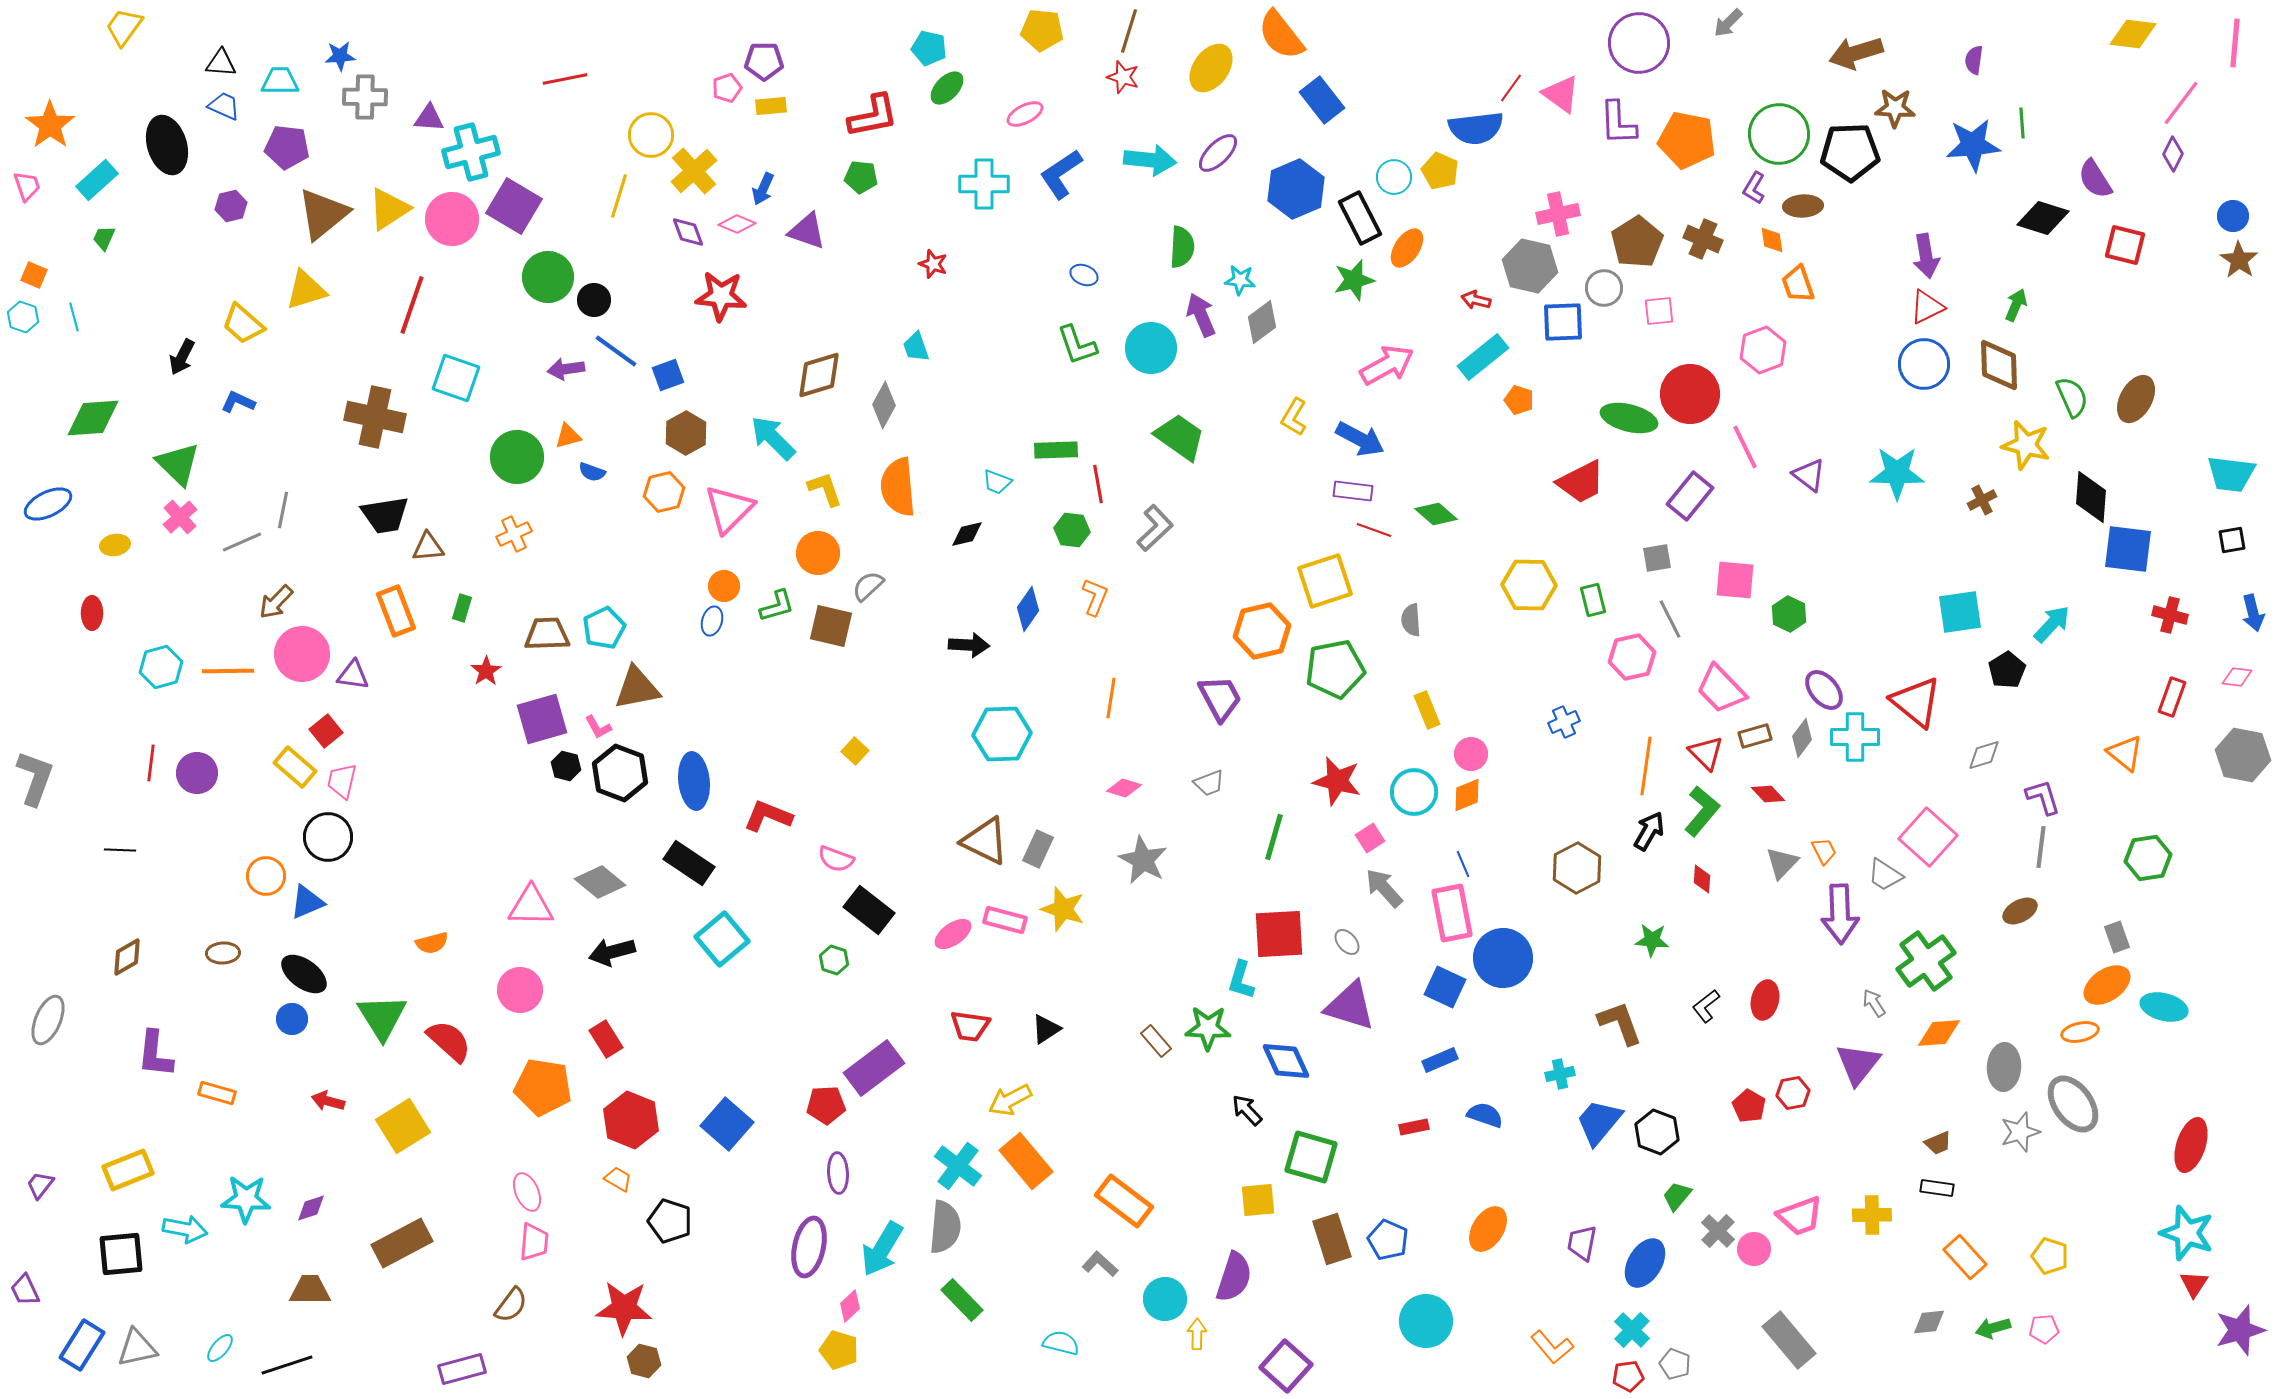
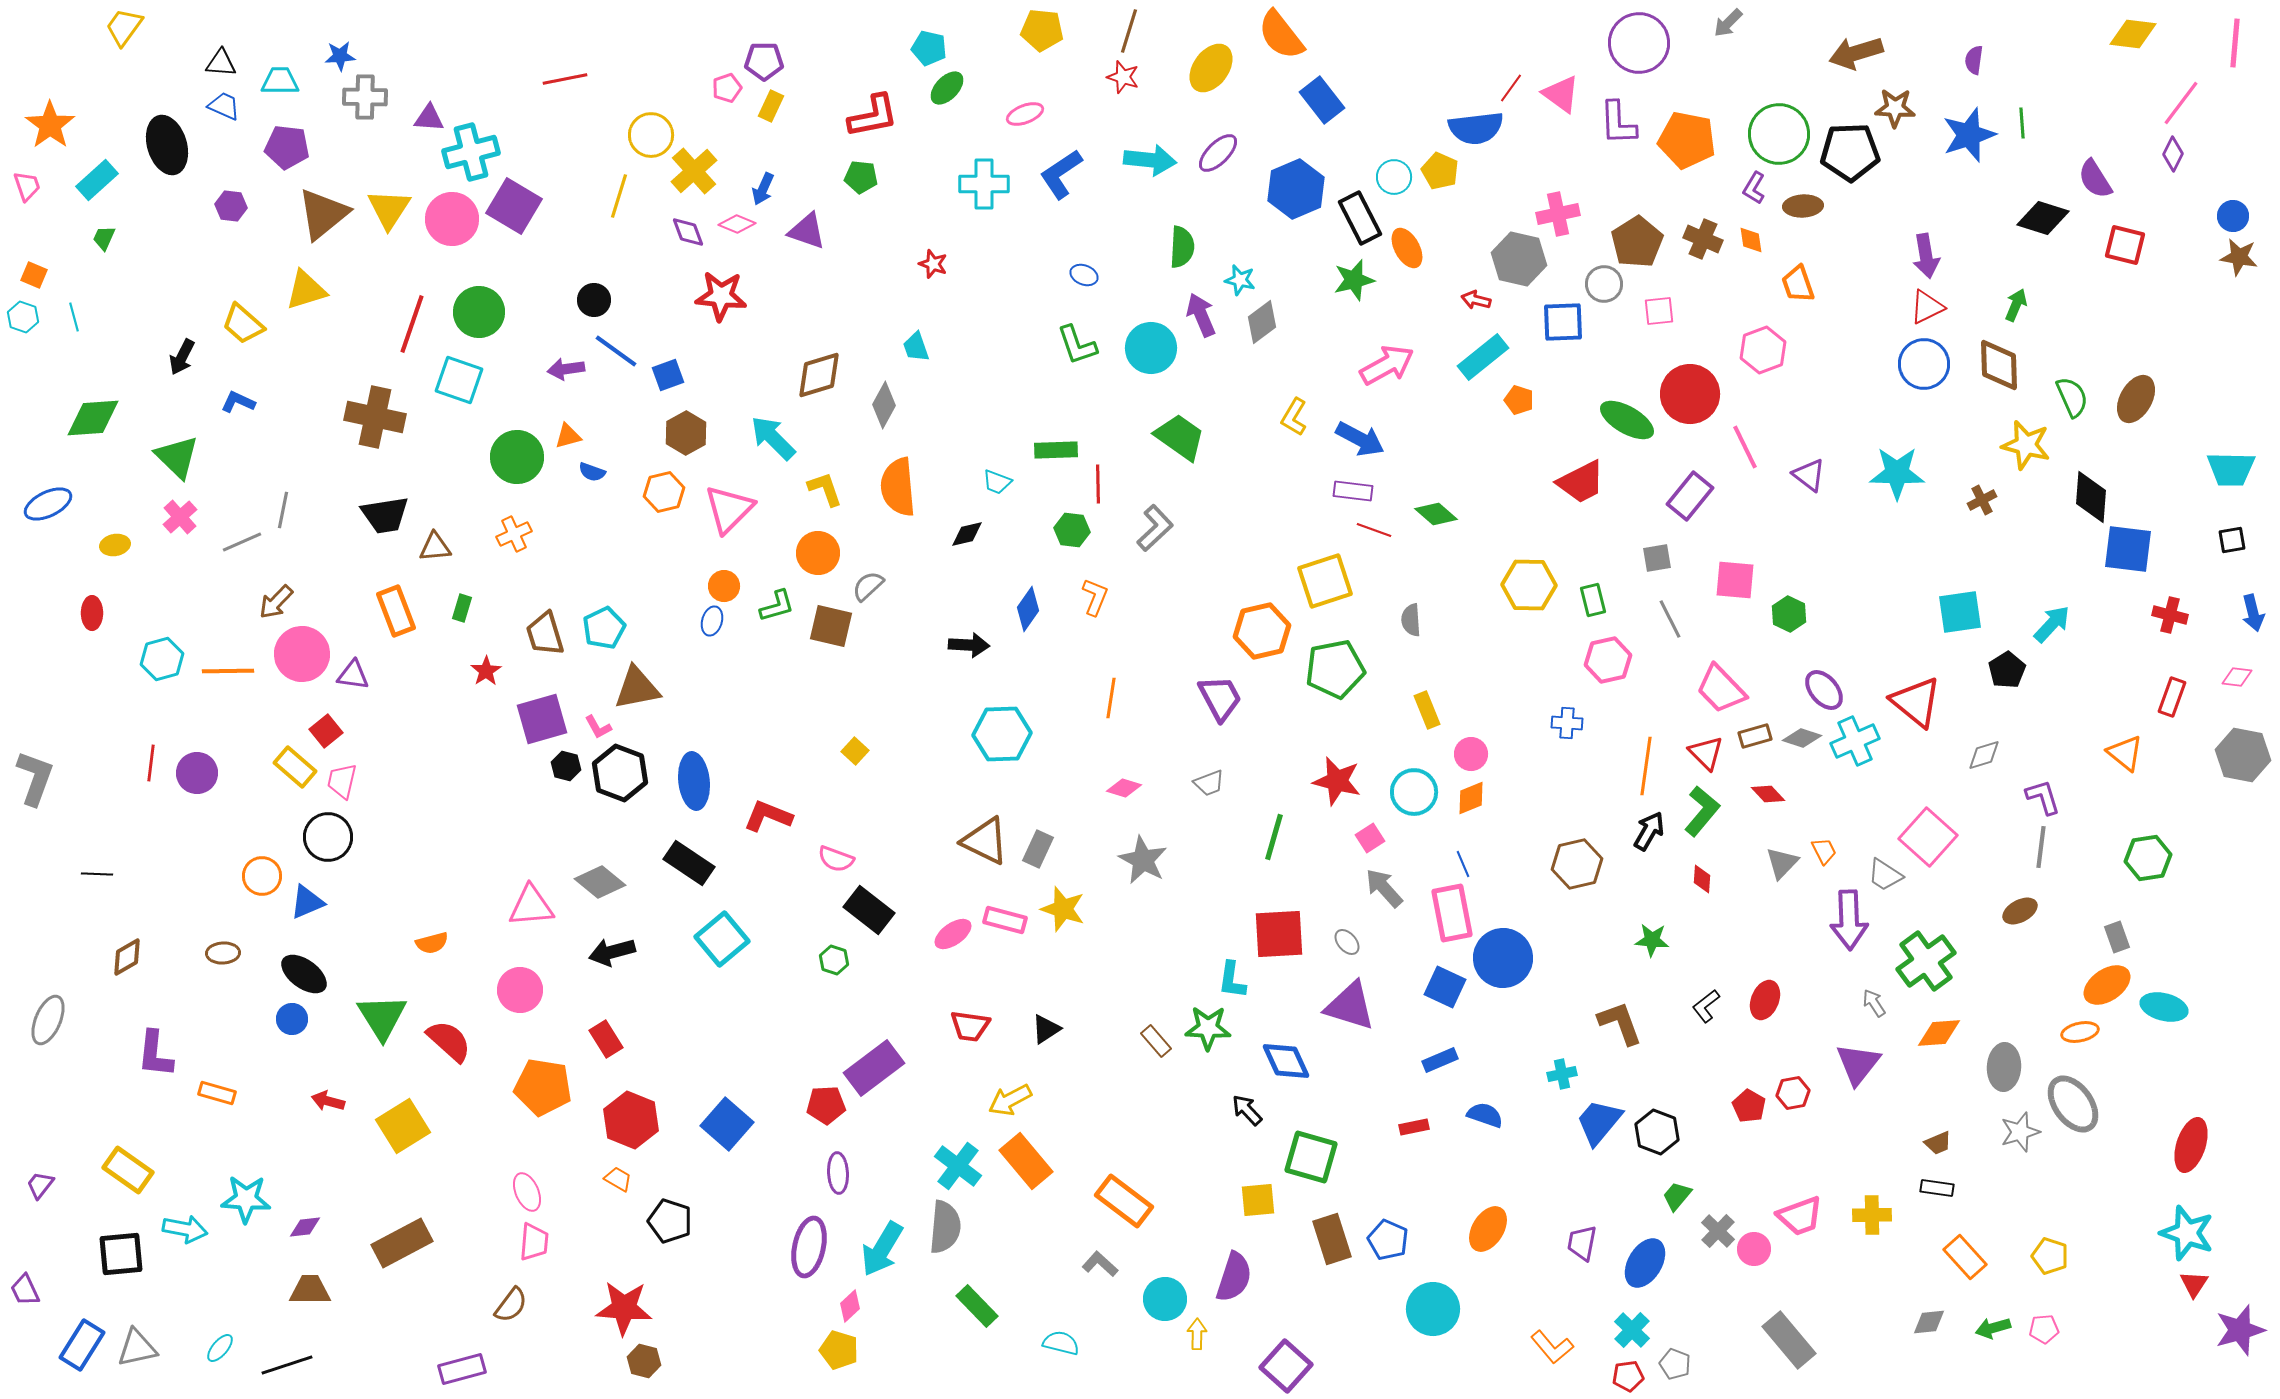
yellow rectangle at (771, 106): rotated 60 degrees counterclockwise
pink ellipse at (1025, 114): rotated 6 degrees clockwise
blue star at (1973, 145): moved 4 px left, 10 px up; rotated 14 degrees counterclockwise
purple hexagon at (231, 206): rotated 20 degrees clockwise
yellow triangle at (389, 209): rotated 24 degrees counterclockwise
orange diamond at (1772, 240): moved 21 px left
orange ellipse at (1407, 248): rotated 63 degrees counterclockwise
brown star at (2239, 260): moved 3 px up; rotated 24 degrees counterclockwise
gray hexagon at (1530, 266): moved 11 px left, 7 px up
green circle at (548, 277): moved 69 px left, 35 px down
cyan star at (1240, 280): rotated 8 degrees clockwise
gray circle at (1604, 288): moved 4 px up
red line at (412, 305): moved 19 px down
cyan square at (456, 378): moved 3 px right, 2 px down
green ellipse at (1629, 418): moved 2 px left, 2 px down; rotated 16 degrees clockwise
green triangle at (178, 464): moved 1 px left, 7 px up
cyan trapezoid at (2231, 474): moved 5 px up; rotated 6 degrees counterclockwise
red line at (1098, 484): rotated 9 degrees clockwise
brown triangle at (428, 547): moved 7 px right
brown trapezoid at (547, 634): moved 2 px left; rotated 105 degrees counterclockwise
pink hexagon at (1632, 657): moved 24 px left, 3 px down
cyan hexagon at (161, 667): moved 1 px right, 8 px up
blue cross at (1564, 722): moved 3 px right, 1 px down; rotated 28 degrees clockwise
cyan cross at (1855, 737): moved 4 px down; rotated 24 degrees counterclockwise
gray diamond at (1802, 738): rotated 72 degrees clockwise
orange diamond at (1467, 795): moved 4 px right, 3 px down
black line at (120, 850): moved 23 px left, 24 px down
brown hexagon at (1577, 868): moved 4 px up; rotated 15 degrees clockwise
orange circle at (266, 876): moved 4 px left
pink triangle at (531, 906): rotated 6 degrees counterclockwise
purple arrow at (1840, 914): moved 9 px right, 6 px down
cyan L-shape at (1241, 980): moved 9 px left; rotated 9 degrees counterclockwise
red ellipse at (1765, 1000): rotated 9 degrees clockwise
cyan cross at (1560, 1074): moved 2 px right
yellow rectangle at (128, 1170): rotated 57 degrees clockwise
purple diamond at (311, 1208): moved 6 px left, 19 px down; rotated 12 degrees clockwise
green rectangle at (962, 1300): moved 15 px right, 6 px down
cyan circle at (1426, 1321): moved 7 px right, 12 px up
